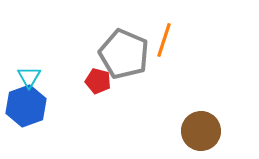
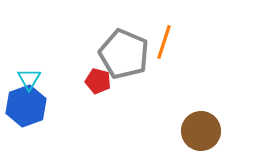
orange line: moved 2 px down
cyan triangle: moved 2 px down
